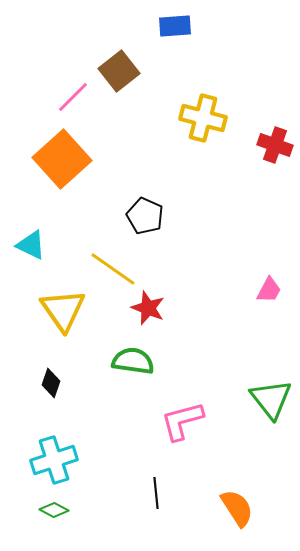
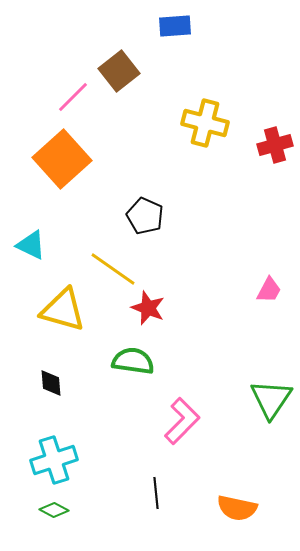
yellow cross: moved 2 px right, 5 px down
red cross: rotated 36 degrees counterclockwise
yellow triangle: rotated 39 degrees counterclockwise
black diamond: rotated 24 degrees counterclockwise
green triangle: rotated 12 degrees clockwise
pink L-shape: rotated 150 degrees clockwise
orange semicircle: rotated 135 degrees clockwise
